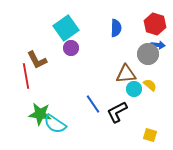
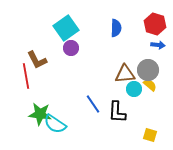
gray circle: moved 16 px down
brown triangle: moved 1 px left
black L-shape: rotated 60 degrees counterclockwise
